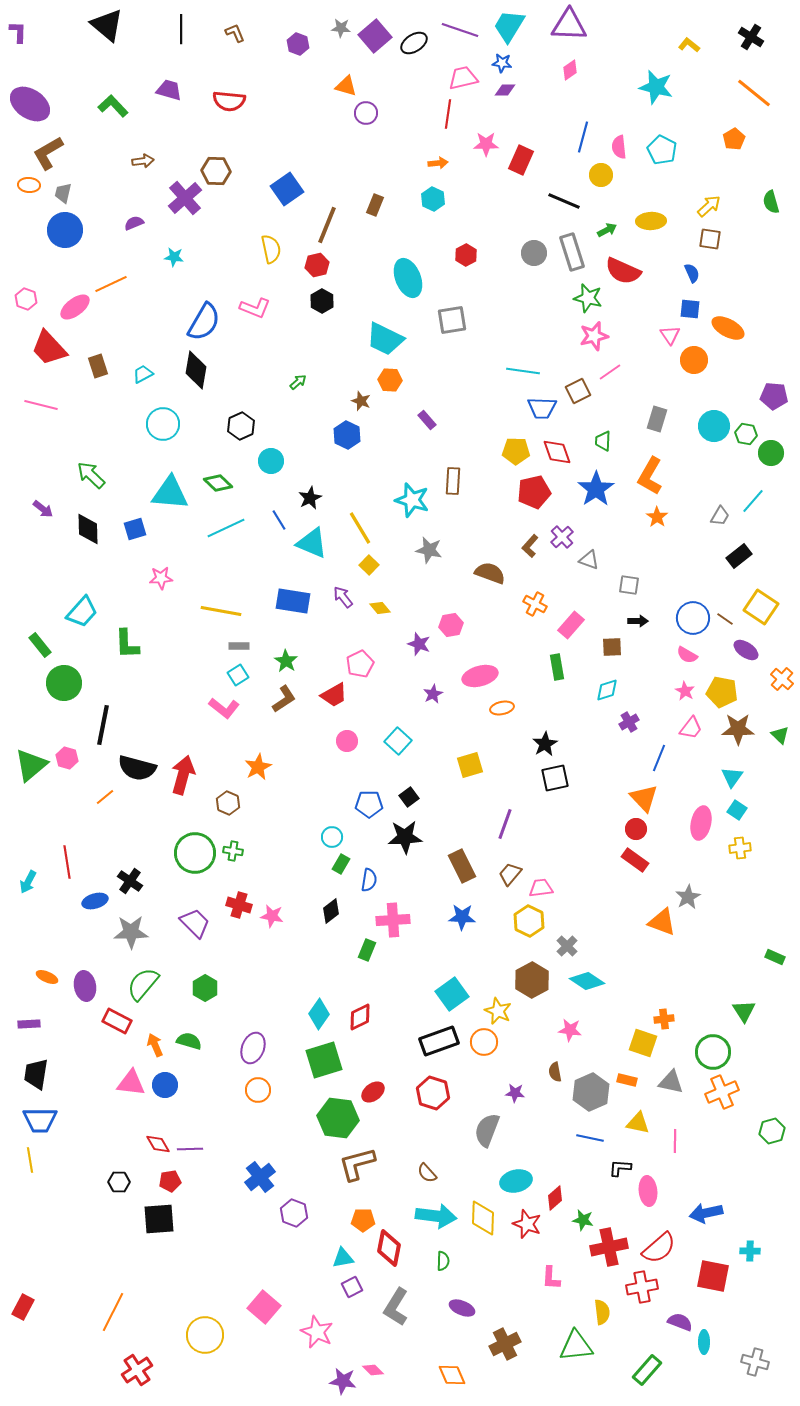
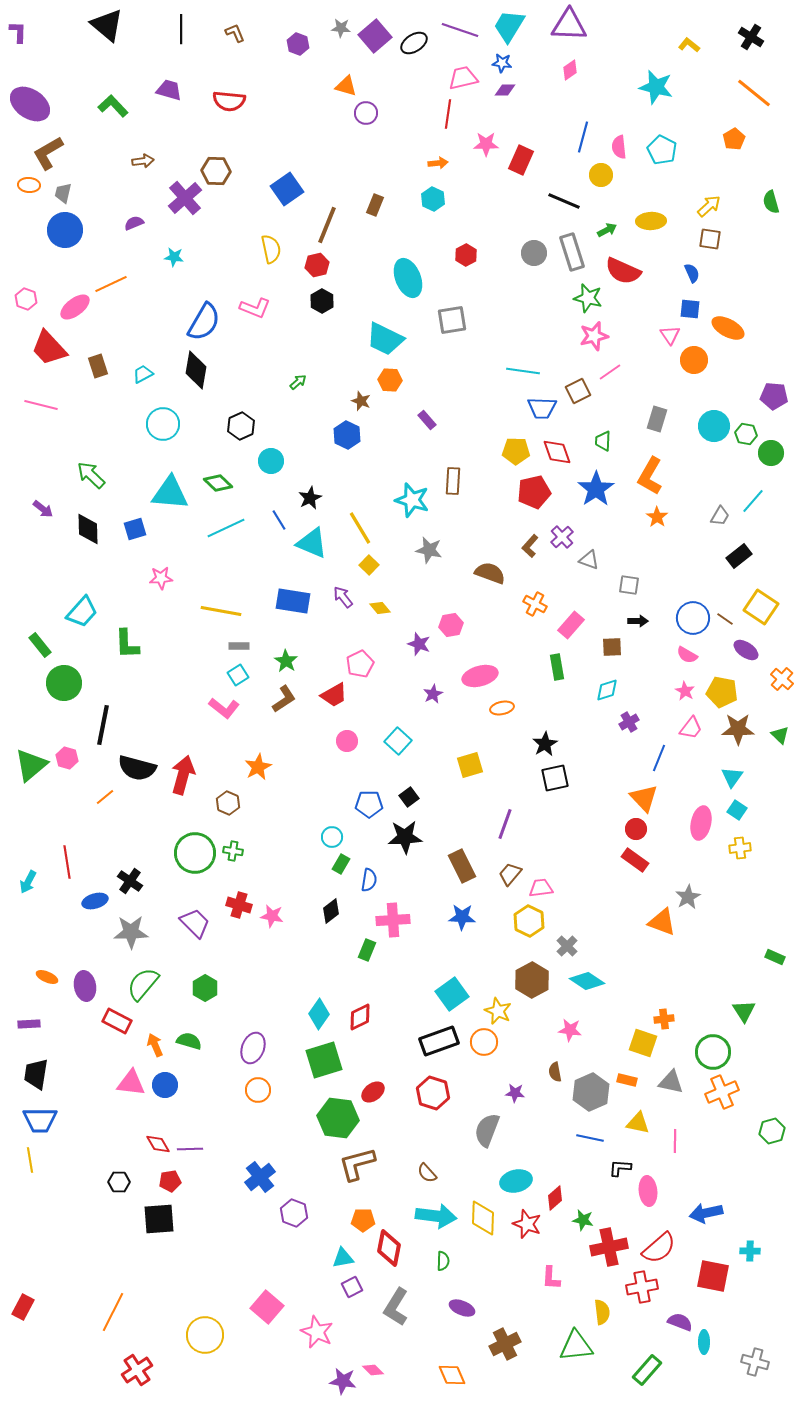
pink square at (264, 1307): moved 3 px right
